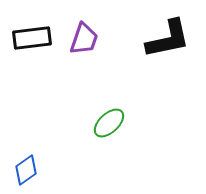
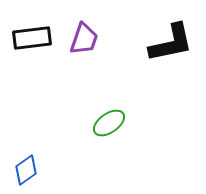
black L-shape: moved 3 px right, 4 px down
green ellipse: rotated 8 degrees clockwise
